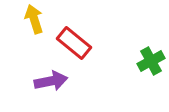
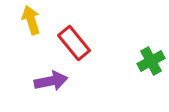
yellow arrow: moved 3 px left, 1 px down
red rectangle: rotated 12 degrees clockwise
